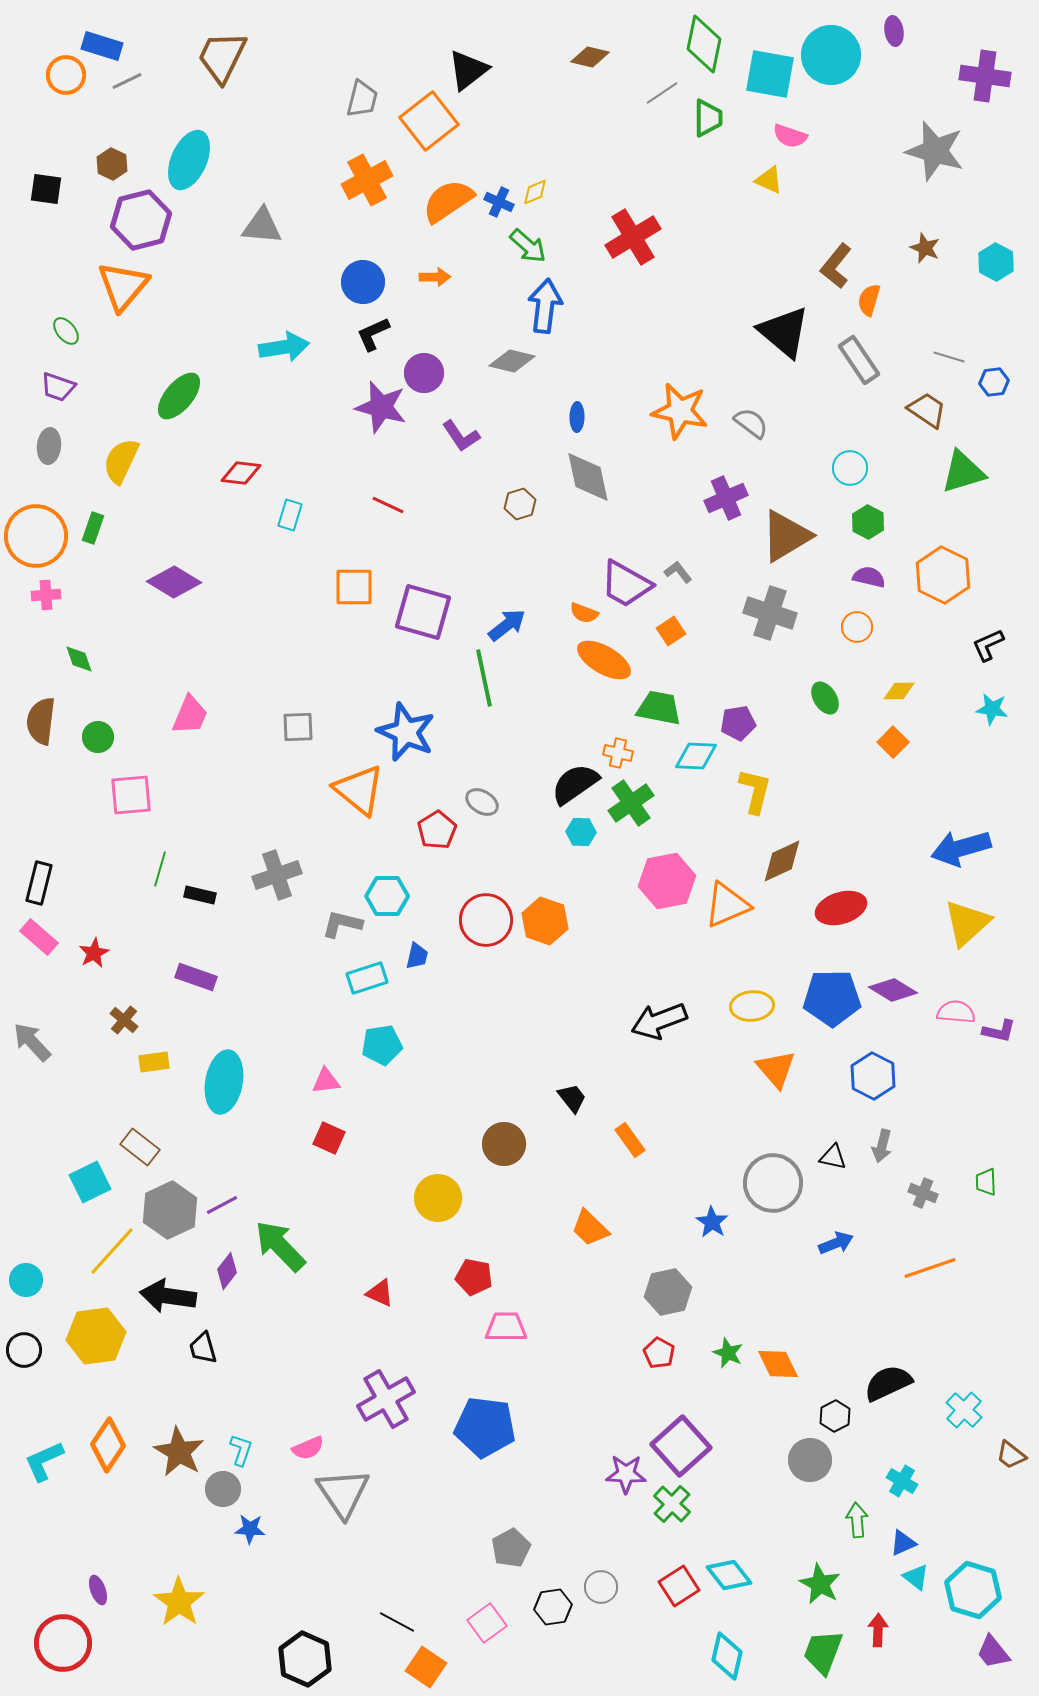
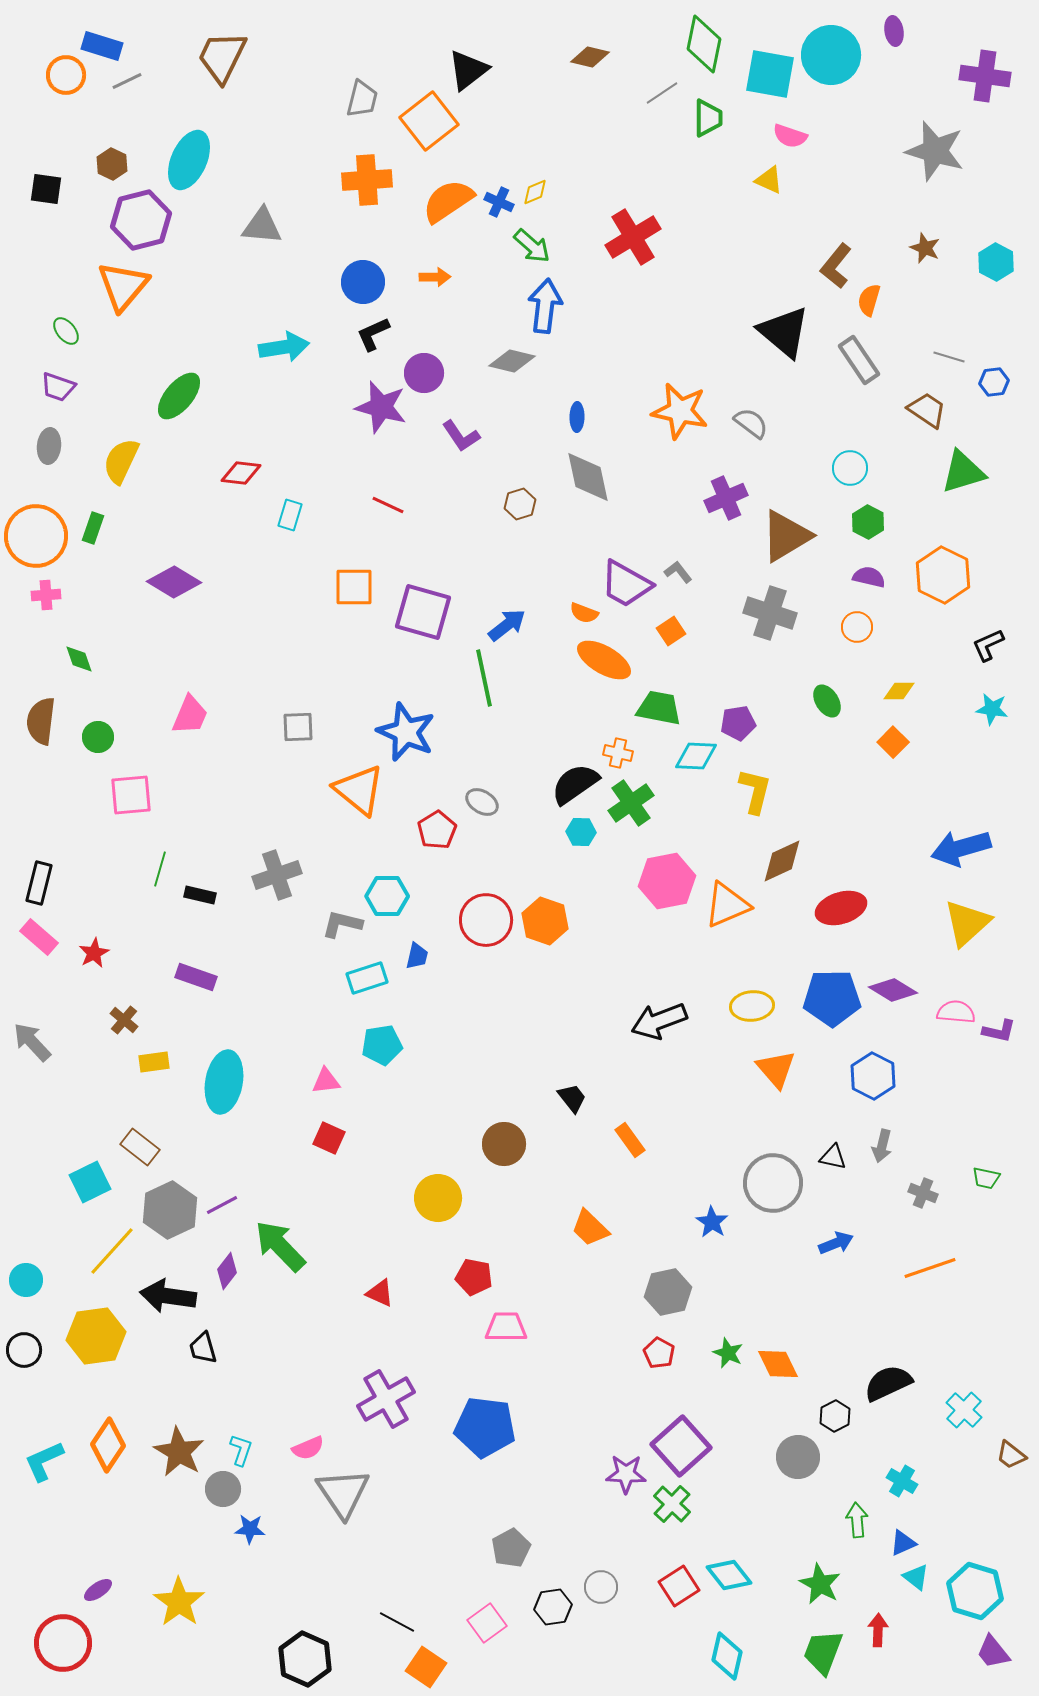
orange cross at (367, 180): rotated 24 degrees clockwise
green arrow at (528, 246): moved 4 px right
green ellipse at (825, 698): moved 2 px right, 3 px down
green trapezoid at (986, 1182): moved 4 px up; rotated 76 degrees counterclockwise
gray circle at (810, 1460): moved 12 px left, 3 px up
purple ellipse at (98, 1590): rotated 76 degrees clockwise
cyan hexagon at (973, 1590): moved 2 px right, 1 px down
